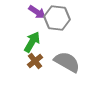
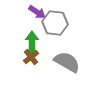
gray hexagon: moved 2 px left, 5 px down
green arrow: rotated 30 degrees counterclockwise
brown cross: moved 4 px left, 4 px up
